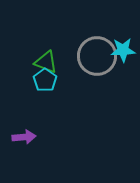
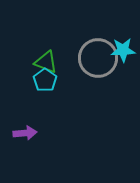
gray circle: moved 1 px right, 2 px down
purple arrow: moved 1 px right, 4 px up
